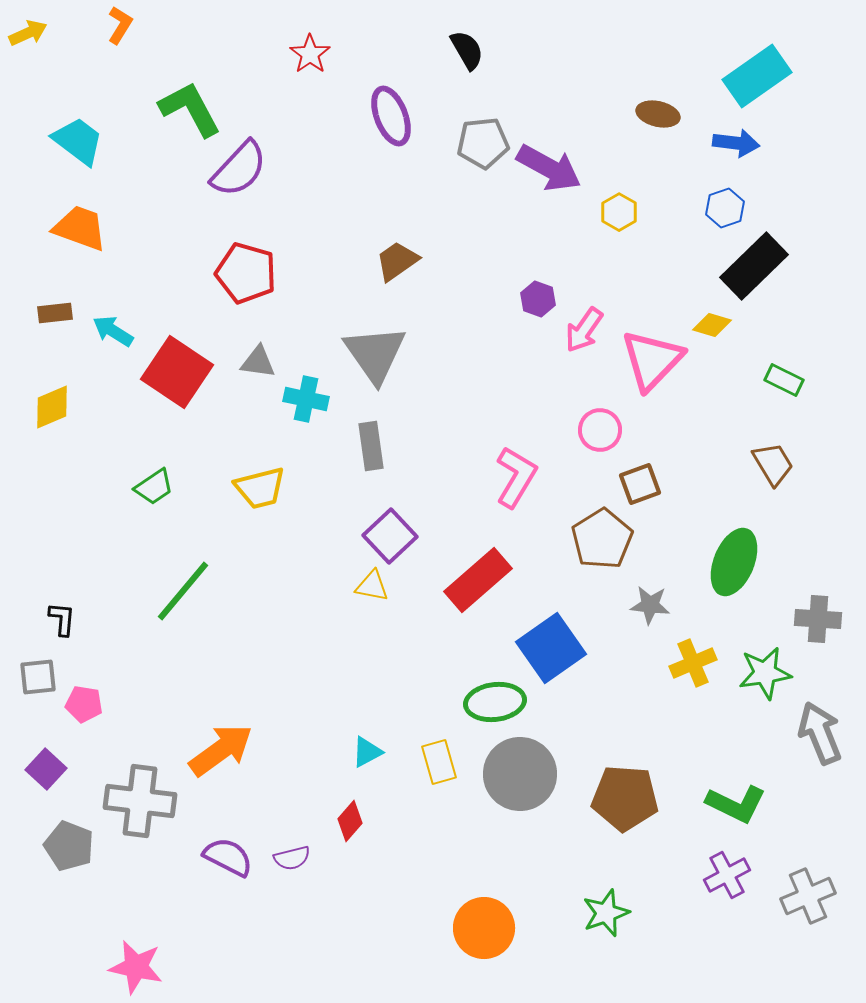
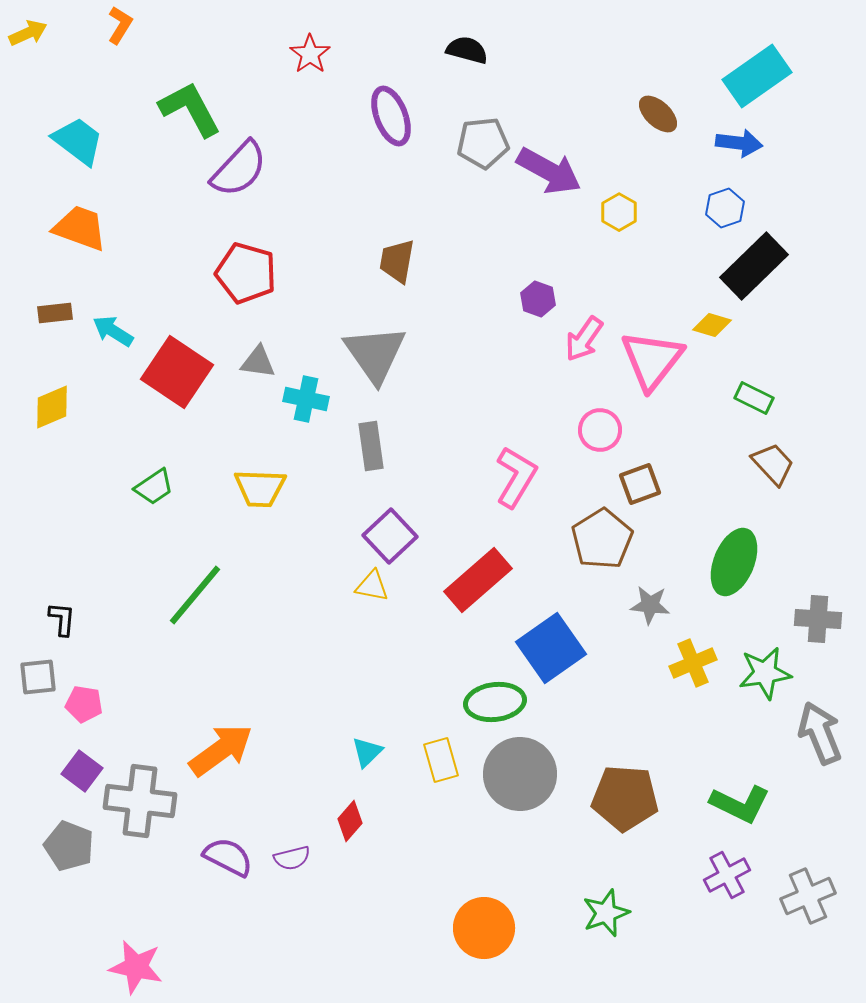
black semicircle at (467, 50): rotated 45 degrees counterclockwise
brown ellipse at (658, 114): rotated 30 degrees clockwise
blue arrow at (736, 143): moved 3 px right
purple arrow at (549, 168): moved 3 px down
brown trapezoid at (397, 261): rotated 45 degrees counterclockwise
pink arrow at (584, 330): moved 9 px down
pink triangle at (652, 360): rotated 6 degrees counterclockwise
green rectangle at (784, 380): moved 30 px left, 18 px down
brown trapezoid at (773, 464): rotated 12 degrees counterclockwise
yellow trapezoid at (260, 488): rotated 16 degrees clockwise
green line at (183, 591): moved 12 px right, 4 px down
cyan triangle at (367, 752): rotated 16 degrees counterclockwise
yellow rectangle at (439, 762): moved 2 px right, 2 px up
purple square at (46, 769): moved 36 px right, 2 px down; rotated 6 degrees counterclockwise
green L-shape at (736, 804): moved 4 px right
